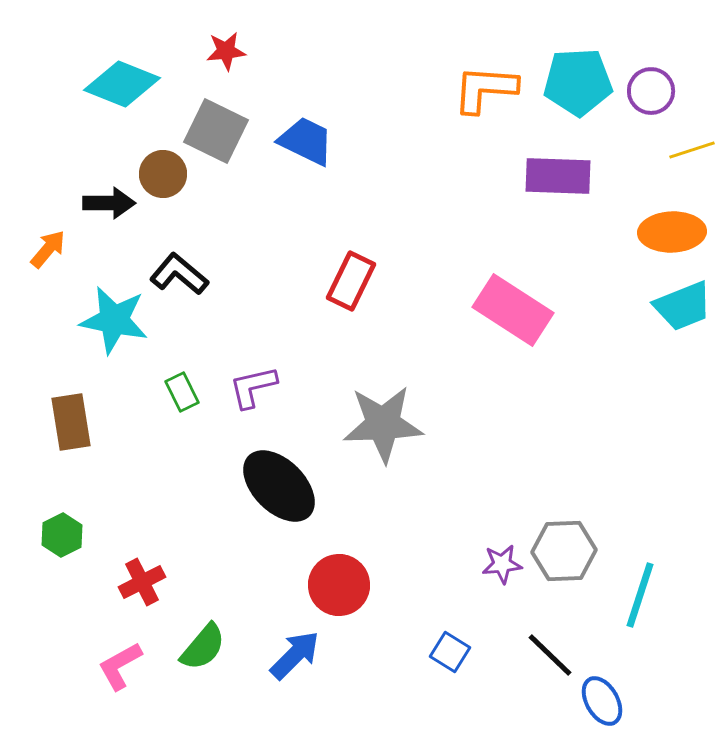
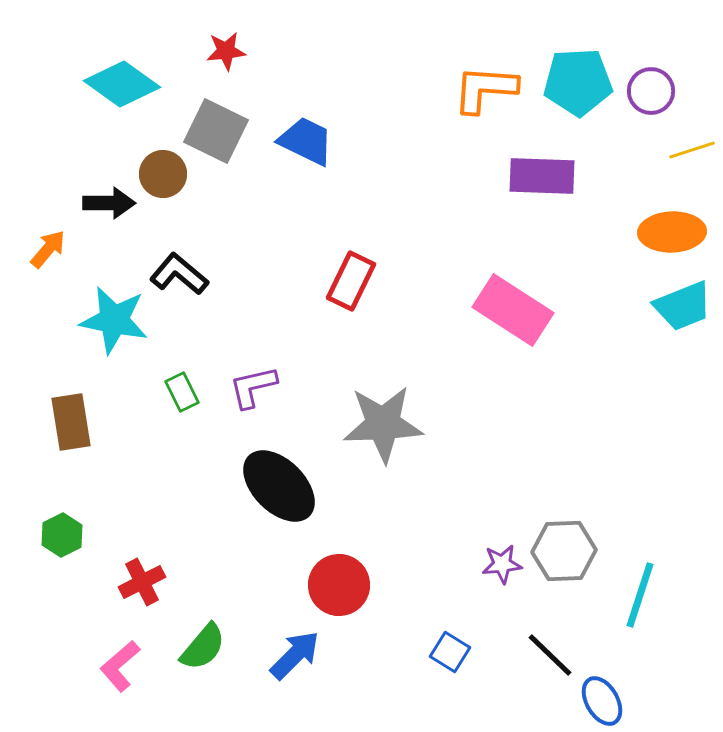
cyan diamond: rotated 14 degrees clockwise
purple rectangle: moved 16 px left
pink L-shape: rotated 12 degrees counterclockwise
